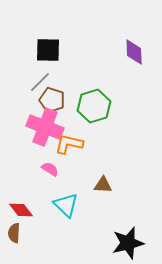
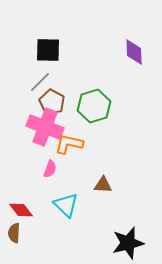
brown pentagon: moved 2 px down; rotated 10 degrees clockwise
pink semicircle: rotated 78 degrees clockwise
